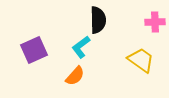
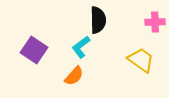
purple square: rotated 32 degrees counterclockwise
orange semicircle: moved 1 px left
